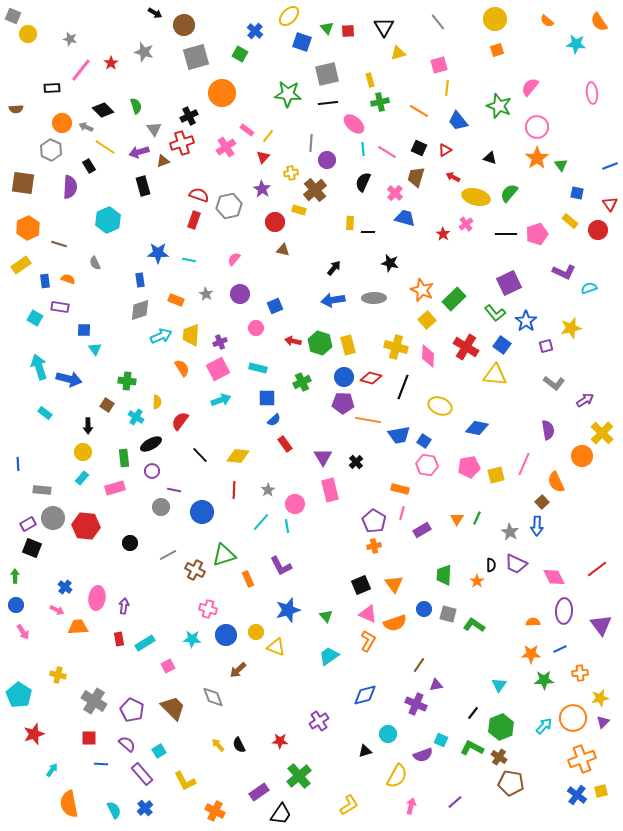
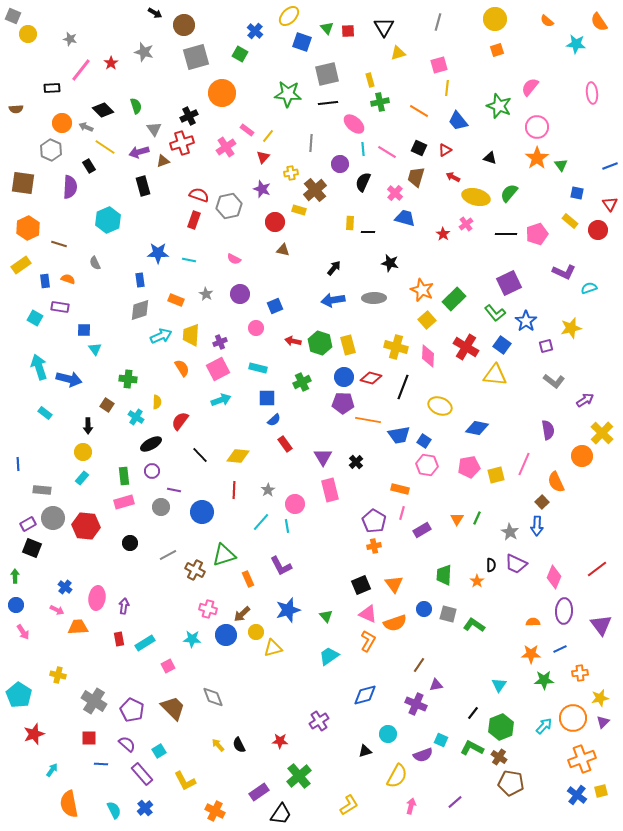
gray line at (438, 22): rotated 54 degrees clockwise
purple circle at (327, 160): moved 13 px right, 4 px down
purple star at (262, 189): rotated 12 degrees counterclockwise
pink semicircle at (234, 259): rotated 104 degrees counterclockwise
green cross at (127, 381): moved 1 px right, 2 px up
gray L-shape at (554, 383): moved 2 px up
green rectangle at (124, 458): moved 18 px down
pink rectangle at (115, 488): moved 9 px right, 14 px down
pink diamond at (554, 577): rotated 50 degrees clockwise
yellow triangle at (276, 647): moved 3 px left, 1 px down; rotated 36 degrees counterclockwise
brown arrow at (238, 670): moved 4 px right, 56 px up
